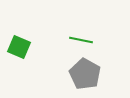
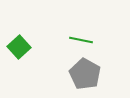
green square: rotated 25 degrees clockwise
